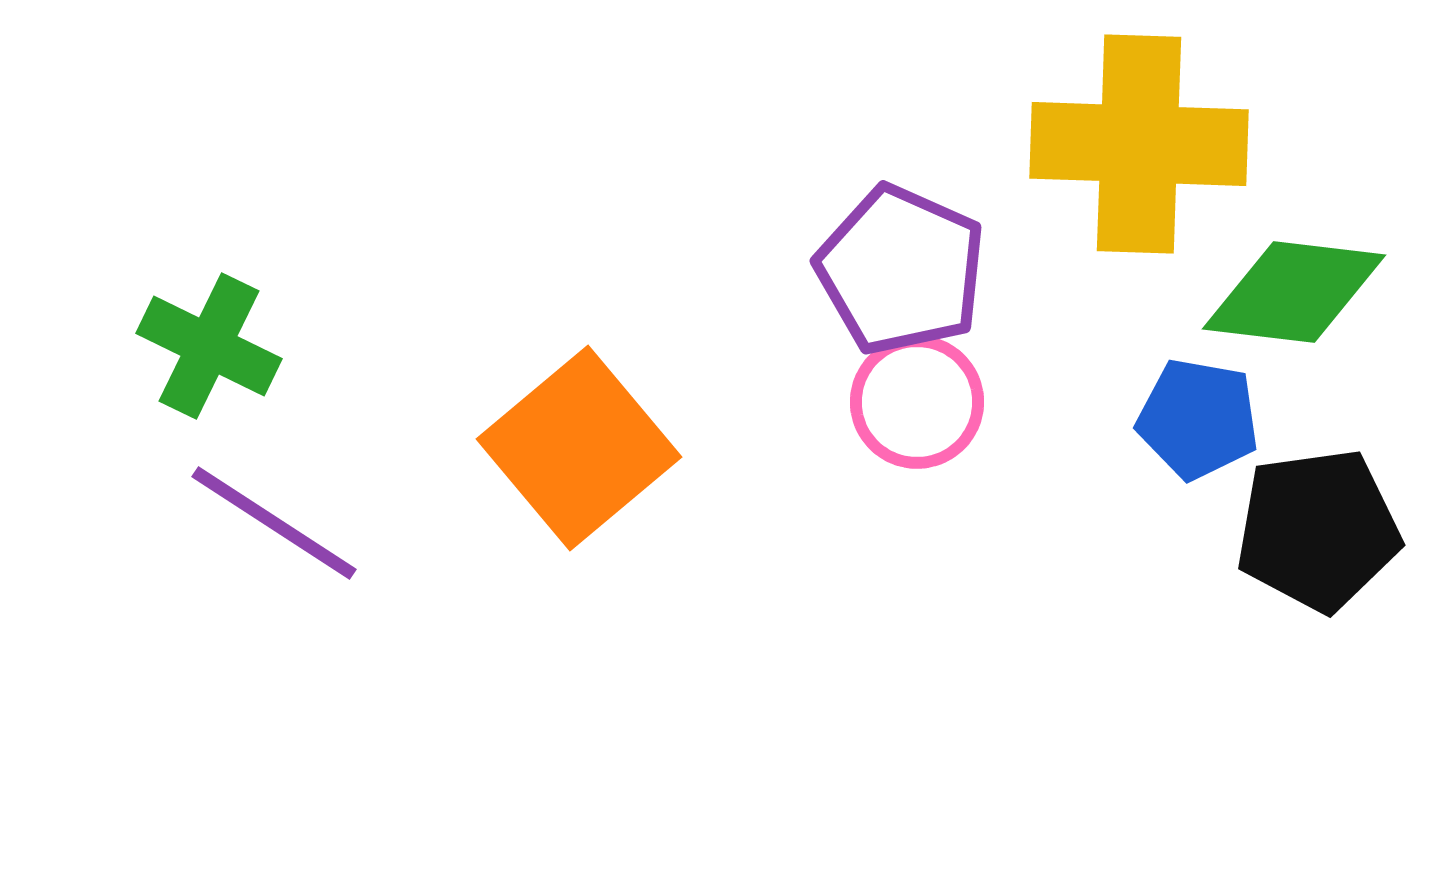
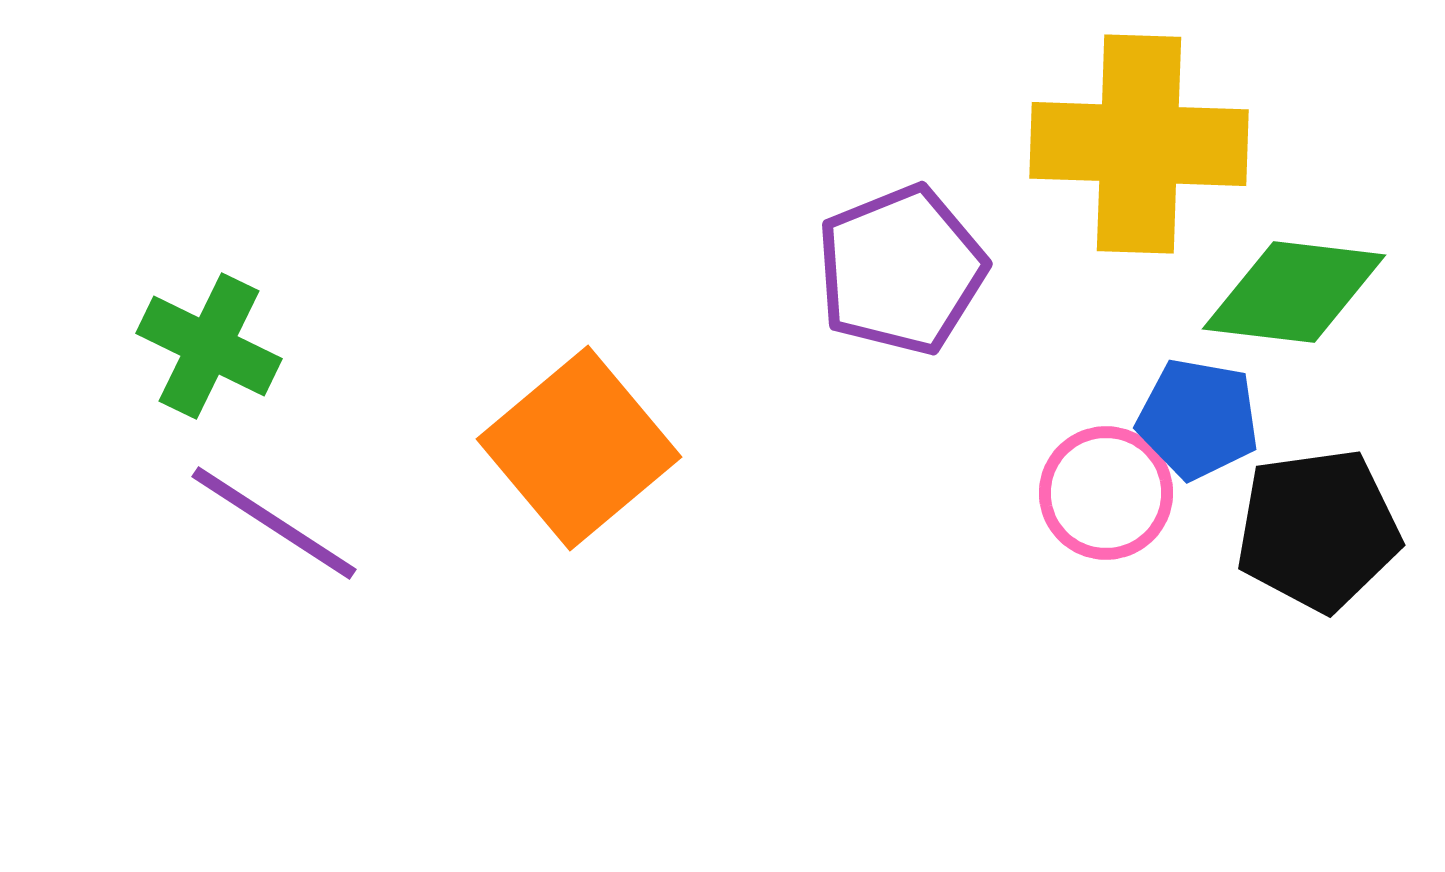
purple pentagon: rotated 26 degrees clockwise
pink circle: moved 189 px right, 91 px down
